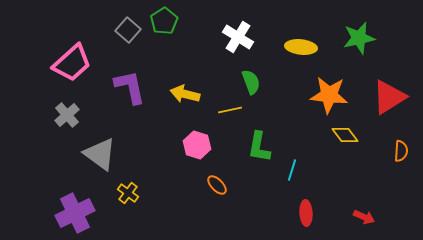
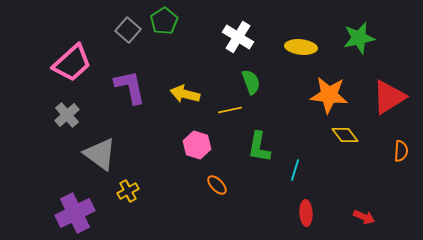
cyan line: moved 3 px right
yellow cross: moved 2 px up; rotated 25 degrees clockwise
